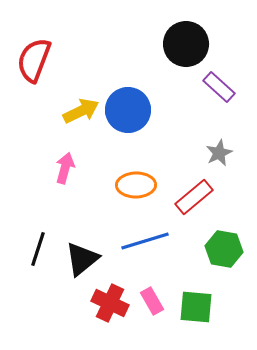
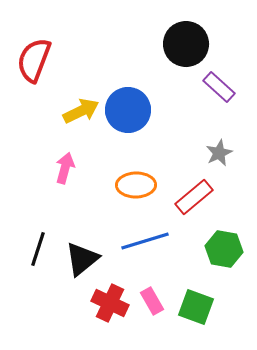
green square: rotated 15 degrees clockwise
